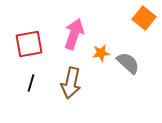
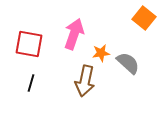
red square: rotated 20 degrees clockwise
brown arrow: moved 14 px right, 2 px up
